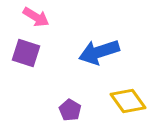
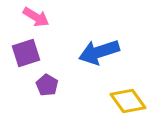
purple square: rotated 36 degrees counterclockwise
purple pentagon: moved 23 px left, 25 px up
